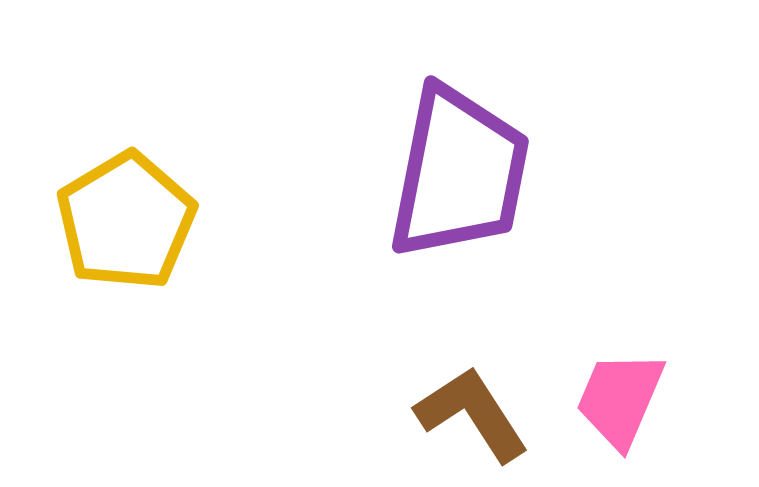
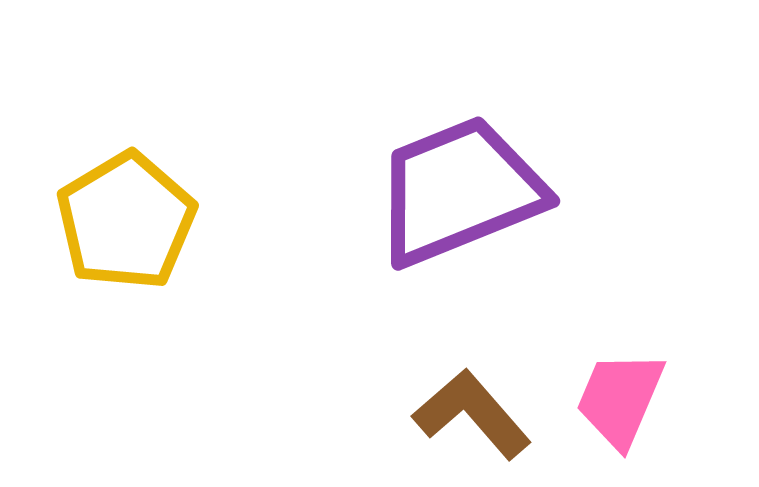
purple trapezoid: moved 18 px down; rotated 123 degrees counterclockwise
brown L-shape: rotated 8 degrees counterclockwise
